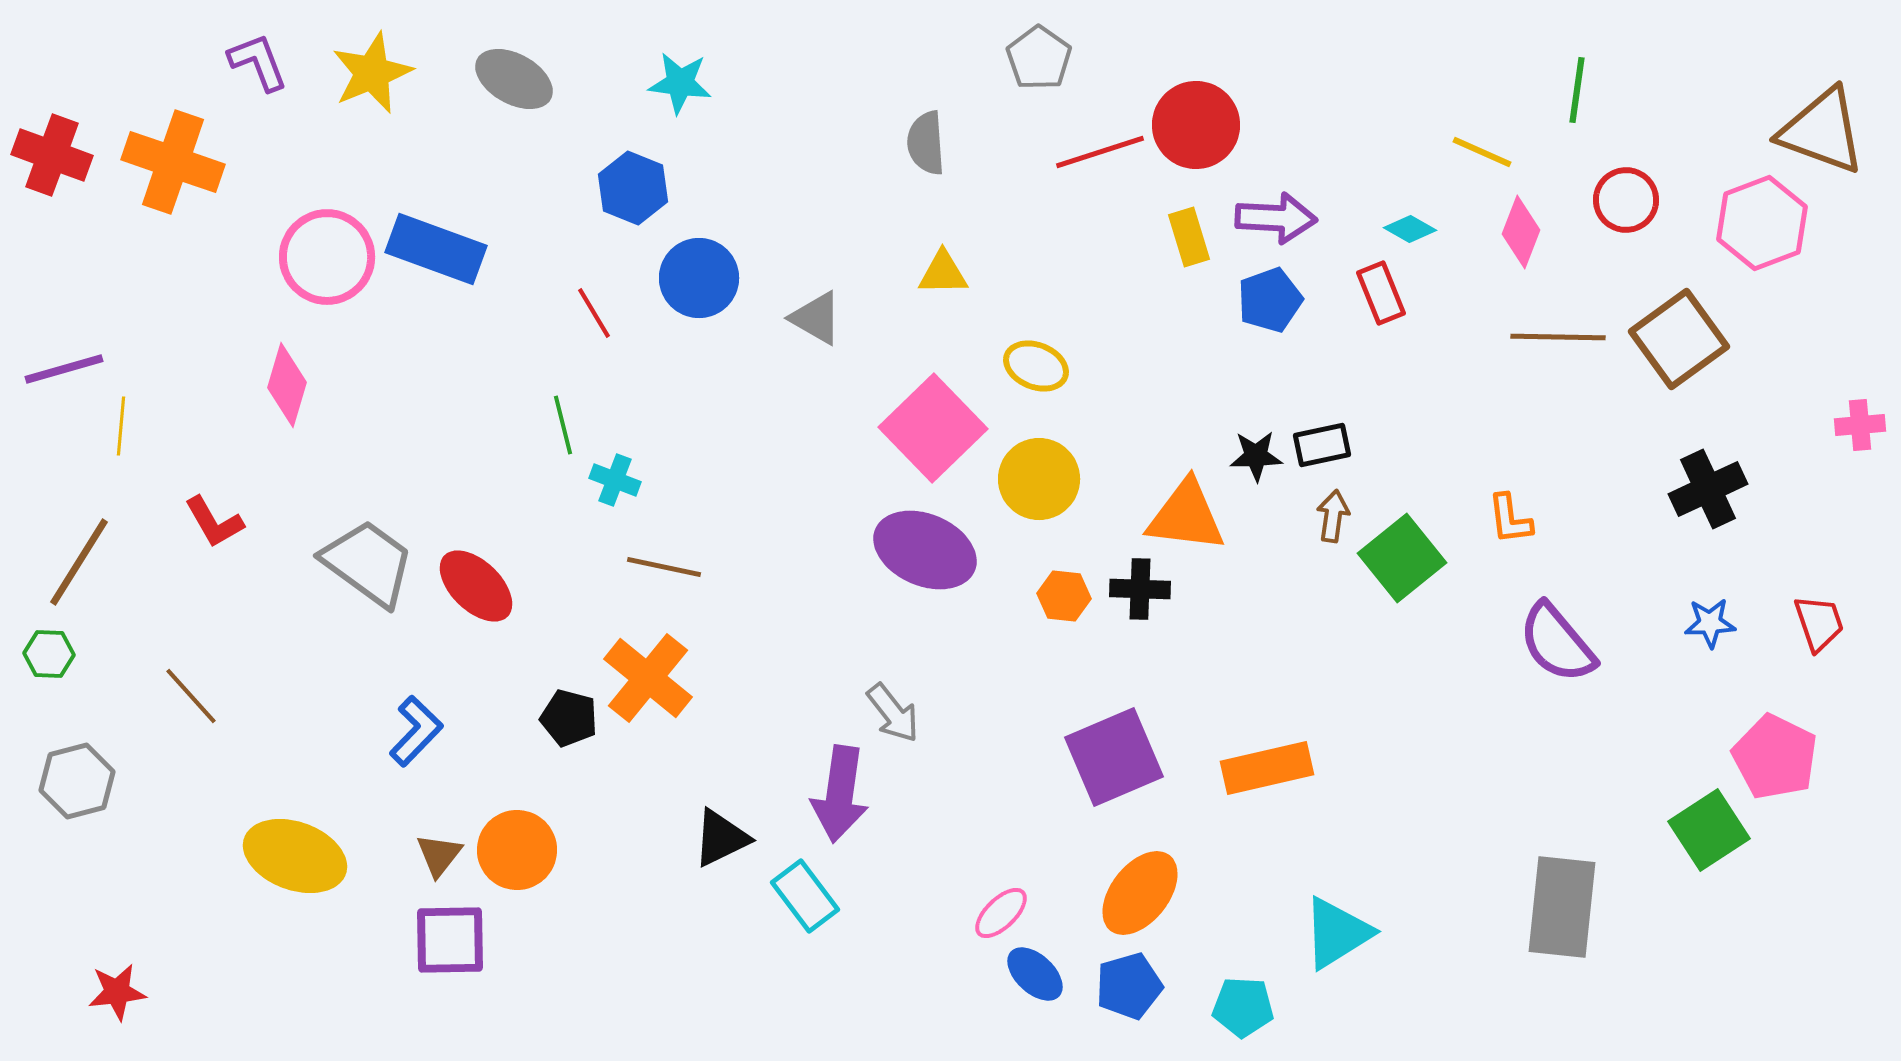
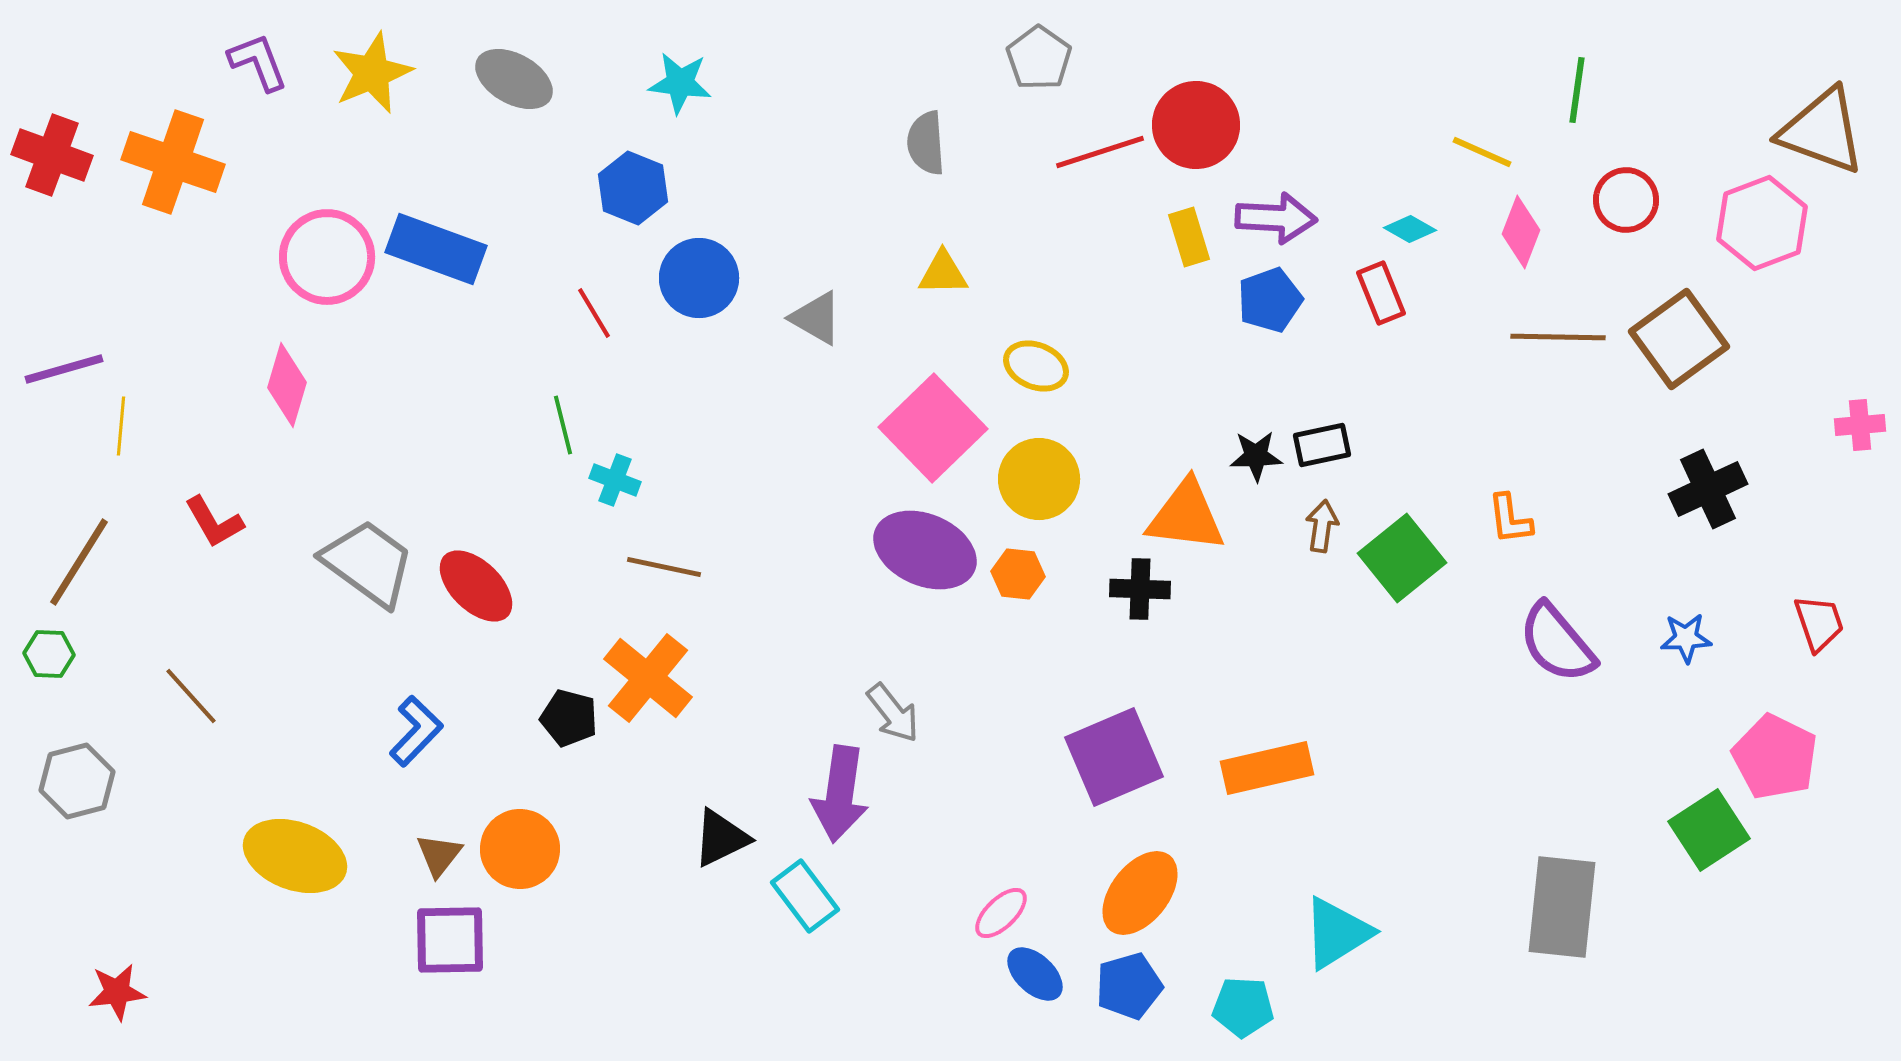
brown arrow at (1333, 516): moved 11 px left, 10 px down
orange hexagon at (1064, 596): moved 46 px left, 22 px up
blue star at (1710, 623): moved 24 px left, 15 px down
orange circle at (517, 850): moved 3 px right, 1 px up
